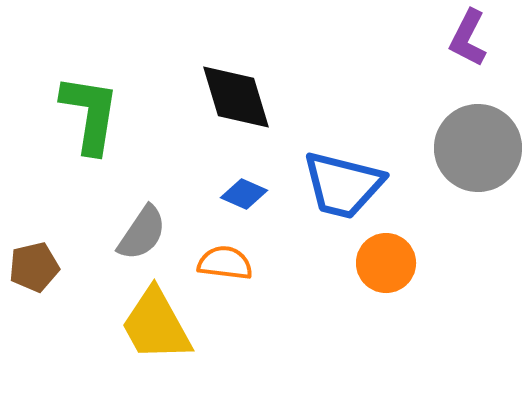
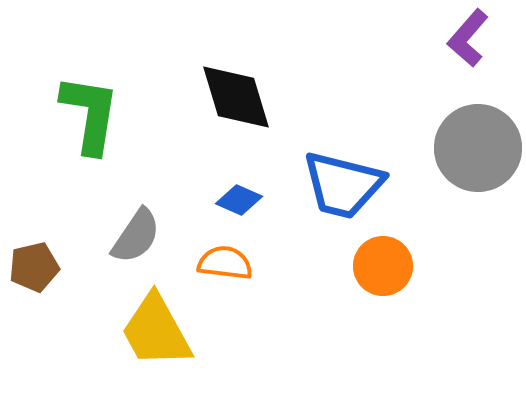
purple L-shape: rotated 14 degrees clockwise
blue diamond: moved 5 px left, 6 px down
gray semicircle: moved 6 px left, 3 px down
orange circle: moved 3 px left, 3 px down
yellow trapezoid: moved 6 px down
